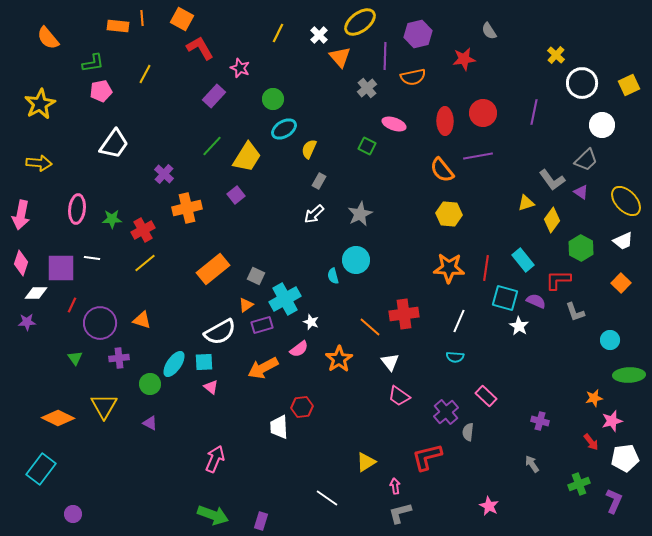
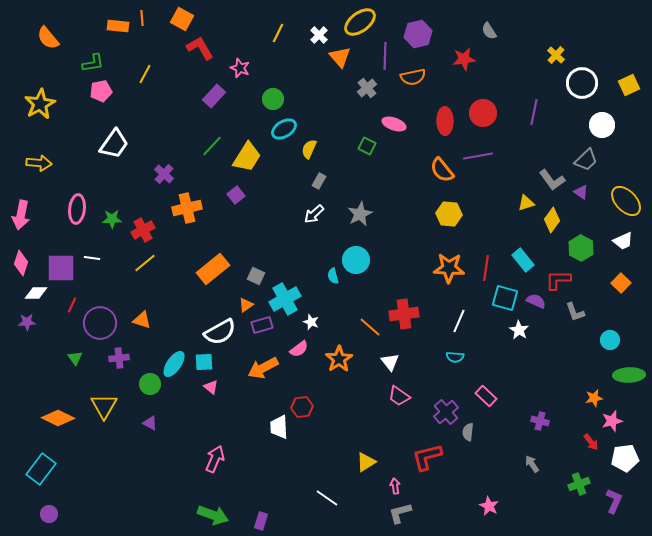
white star at (519, 326): moved 4 px down
purple circle at (73, 514): moved 24 px left
